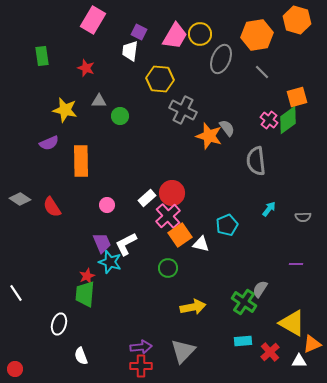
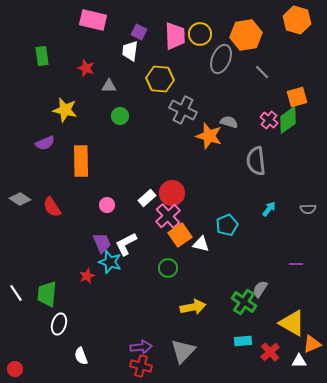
pink rectangle at (93, 20): rotated 72 degrees clockwise
orange hexagon at (257, 35): moved 11 px left
pink trapezoid at (175, 36): rotated 32 degrees counterclockwise
gray triangle at (99, 101): moved 10 px right, 15 px up
gray semicircle at (227, 128): moved 2 px right, 6 px up; rotated 36 degrees counterclockwise
purple semicircle at (49, 143): moved 4 px left
gray semicircle at (303, 217): moved 5 px right, 8 px up
green trapezoid at (85, 294): moved 38 px left
red cross at (141, 366): rotated 15 degrees clockwise
